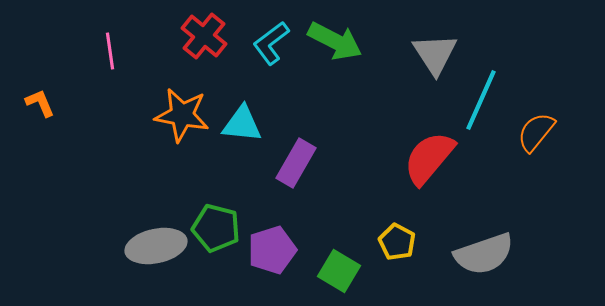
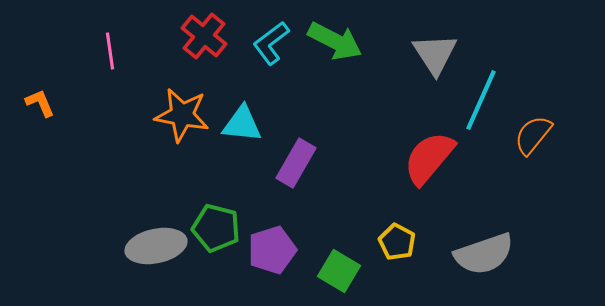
orange semicircle: moved 3 px left, 3 px down
